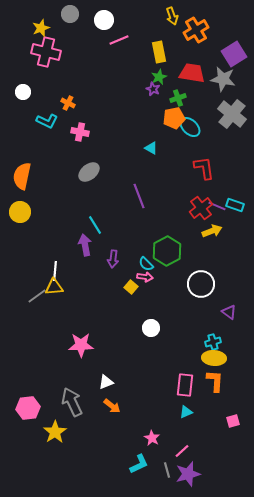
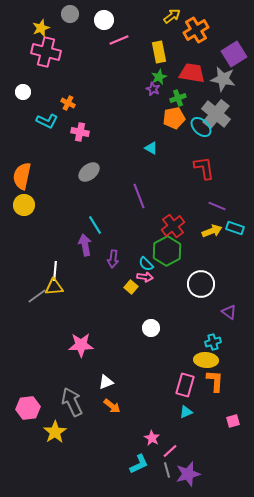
yellow arrow at (172, 16): rotated 108 degrees counterclockwise
gray cross at (232, 114): moved 16 px left
cyan ellipse at (190, 127): moved 11 px right
cyan rectangle at (235, 205): moved 23 px down
red cross at (201, 208): moved 28 px left, 18 px down
yellow circle at (20, 212): moved 4 px right, 7 px up
yellow ellipse at (214, 358): moved 8 px left, 2 px down
pink rectangle at (185, 385): rotated 10 degrees clockwise
pink line at (182, 451): moved 12 px left
